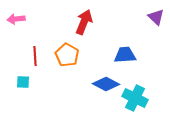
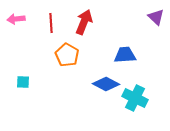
red line: moved 16 px right, 33 px up
